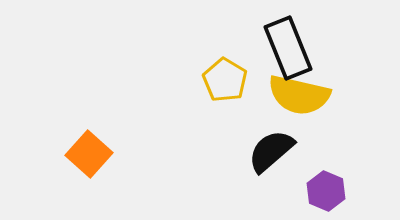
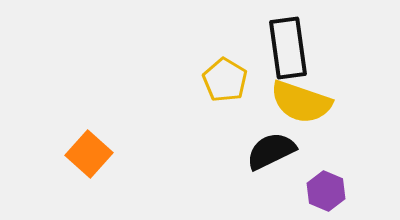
black rectangle: rotated 14 degrees clockwise
yellow semicircle: moved 2 px right, 7 px down; rotated 6 degrees clockwise
black semicircle: rotated 15 degrees clockwise
